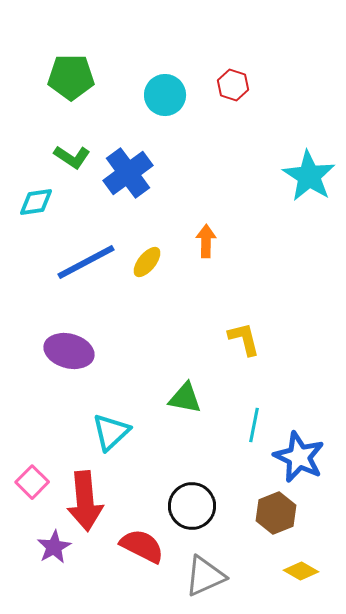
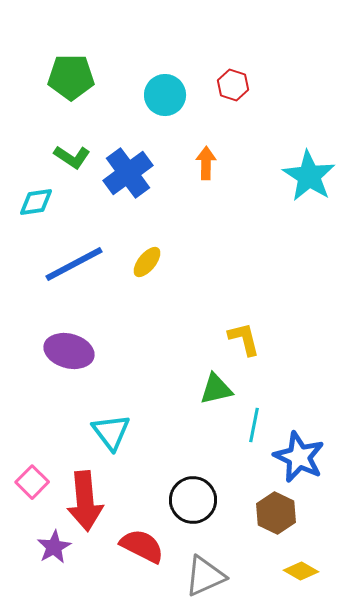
orange arrow: moved 78 px up
blue line: moved 12 px left, 2 px down
green triangle: moved 31 px right, 9 px up; rotated 24 degrees counterclockwise
cyan triangle: rotated 24 degrees counterclockwise
black circle: moved 1 px right, 6 px up
brown hexagon: rotated 12 degrees counterclockwise
